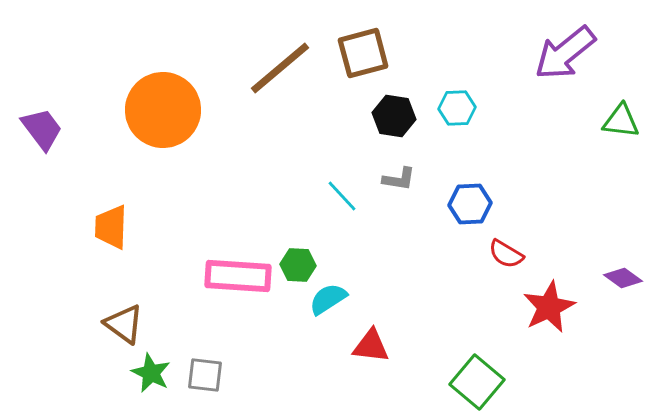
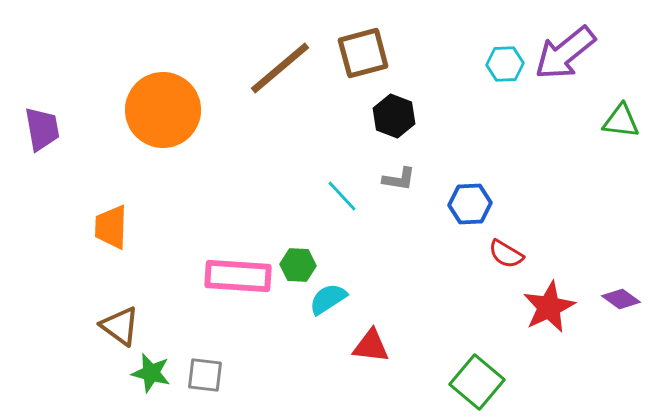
cyan hexagon: moved 48 px right, 44 px up
black hexagon: rotated 12 degrees clockwise
purple trapezoid: rotated 27 degrees clockwise
purple diamond: moved 2 px left, 21 px down
brown triangle: moved 4 px left, 2 px down
green star: rotated 12 degrees counterclockwise
